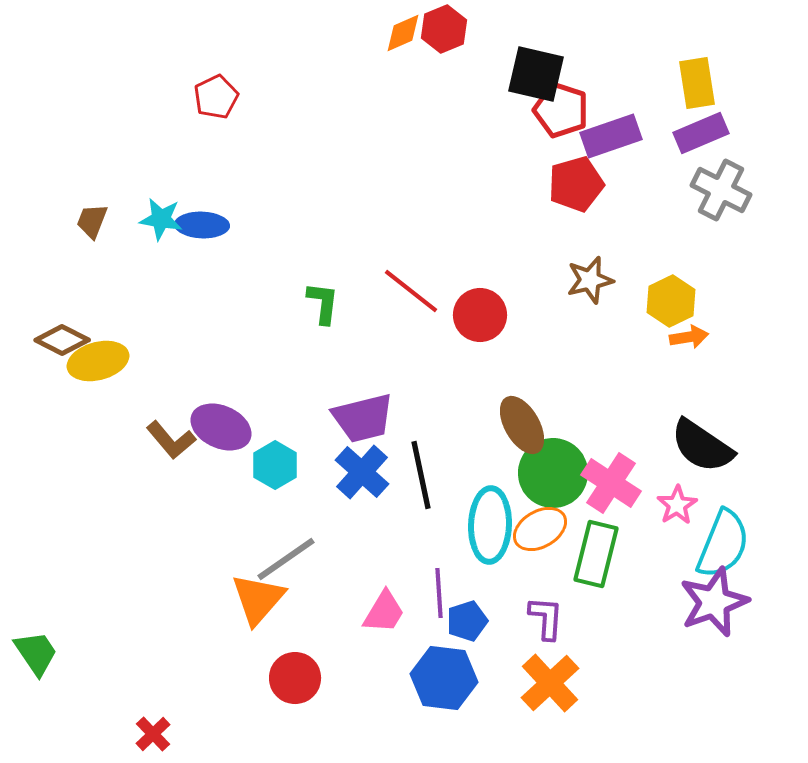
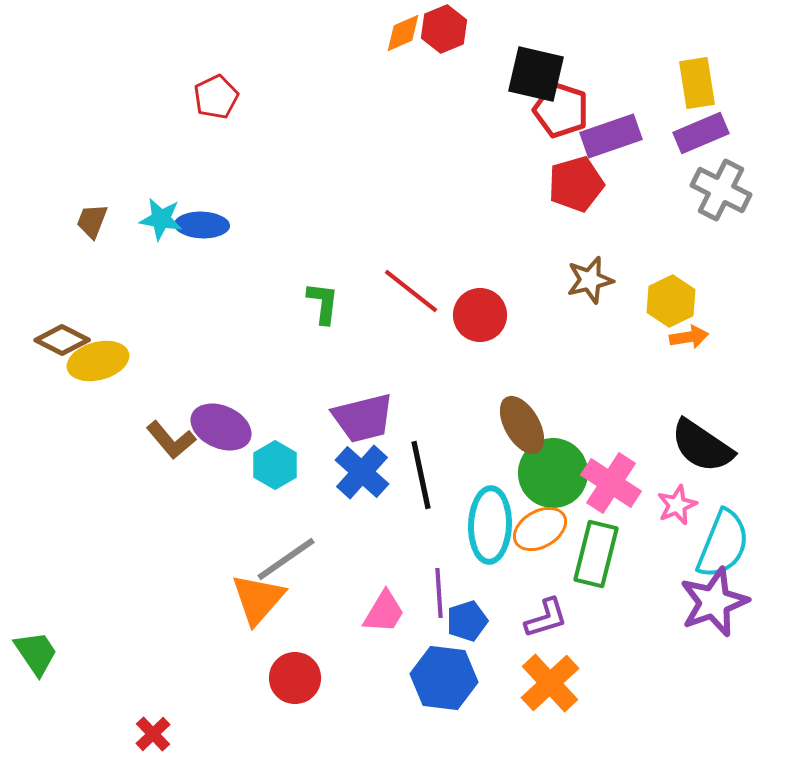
pink star at (677, 505): rotated 9 degrees clockwise
purple L-shape at (546, 618): rotated 69 degrees clockwise
